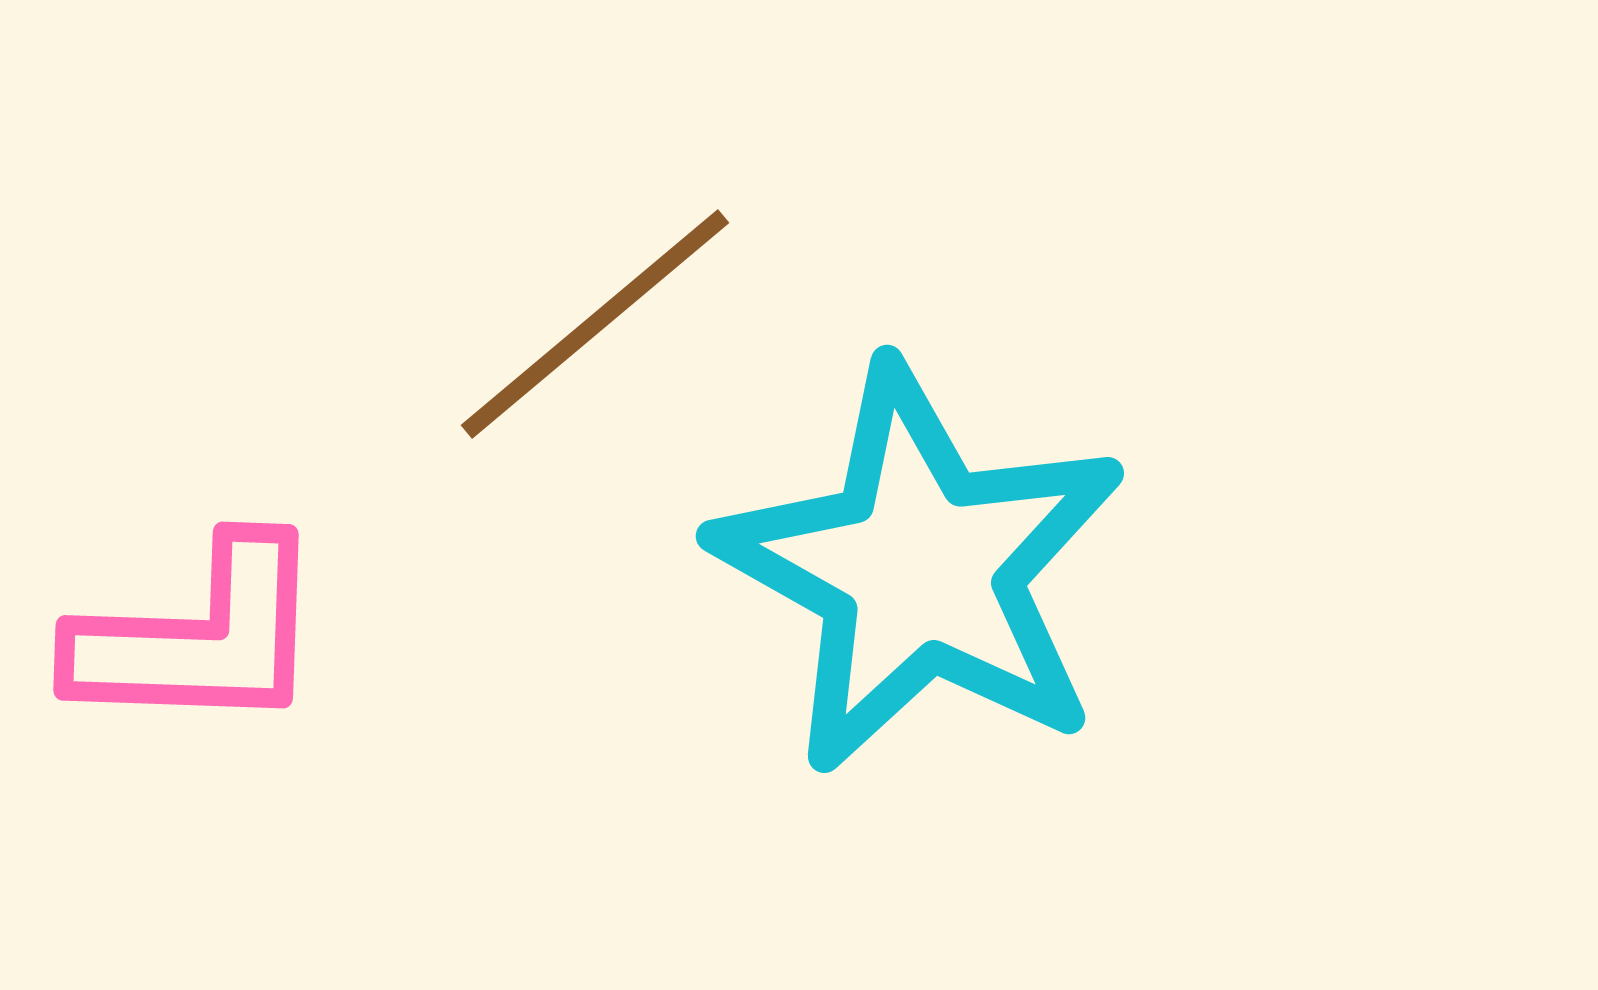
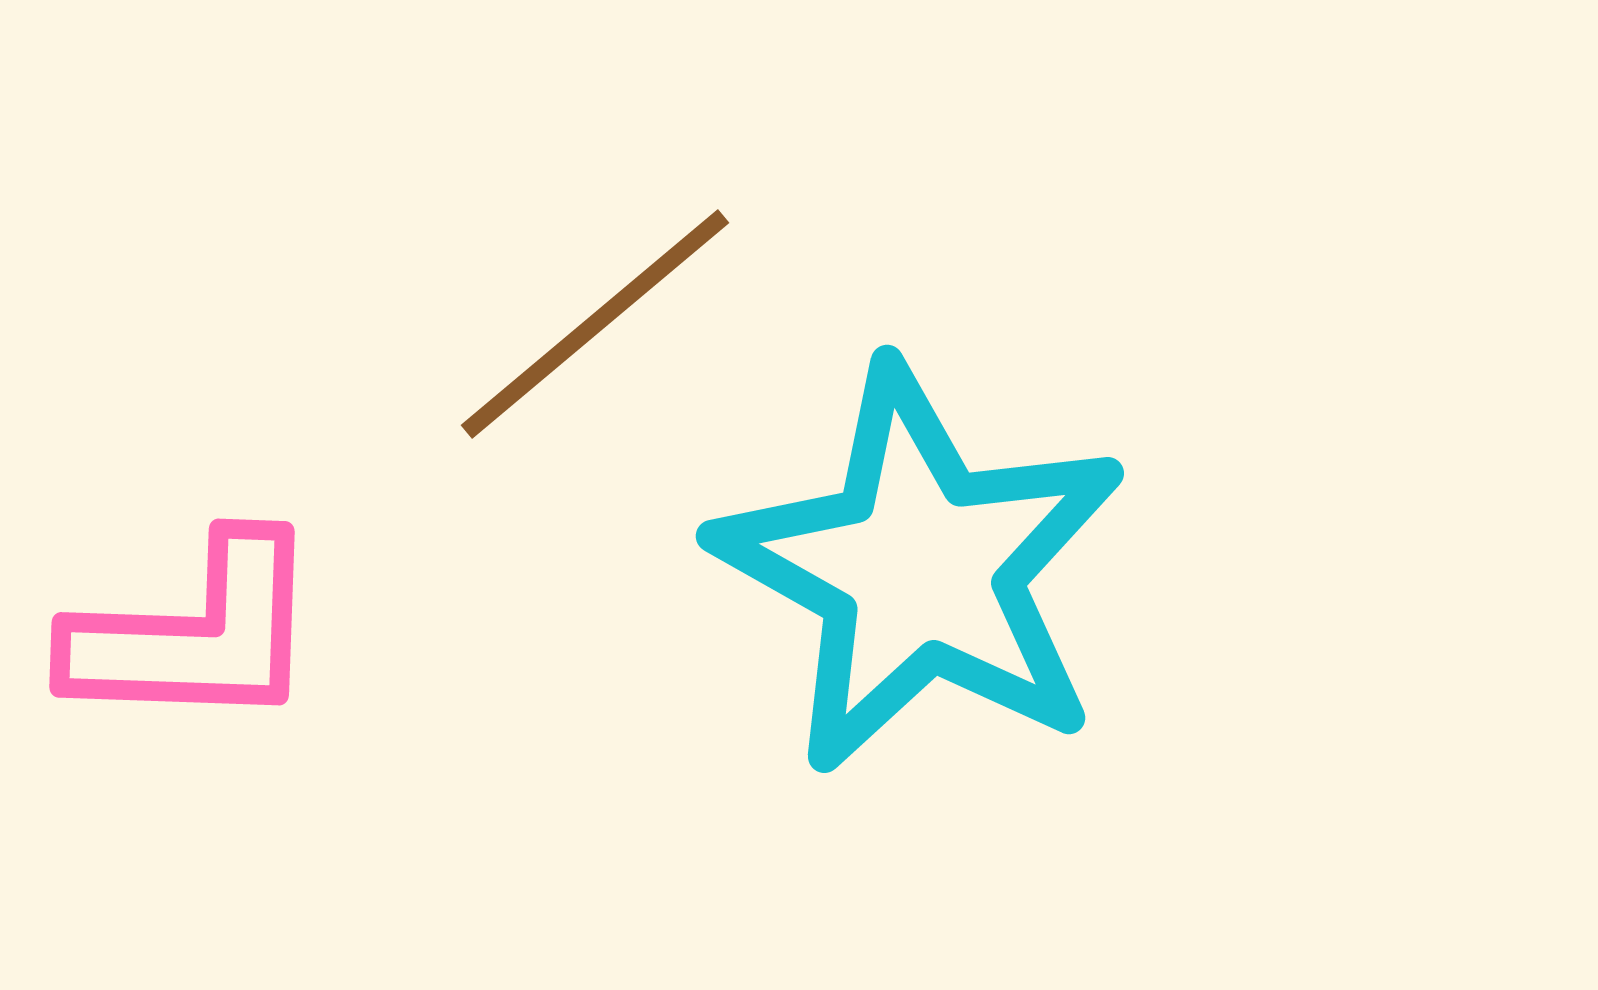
pink L-shape: moved 4 px left, 3 px up
